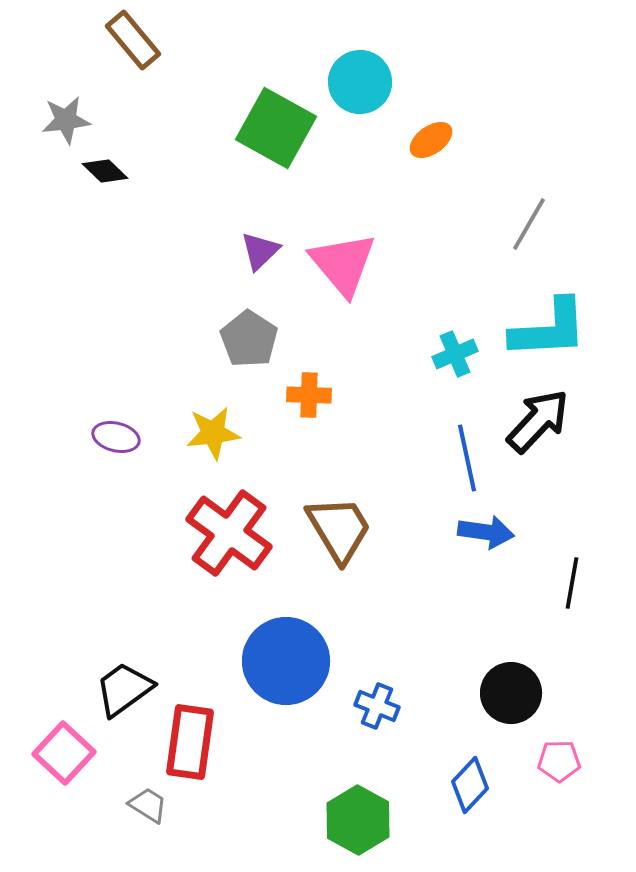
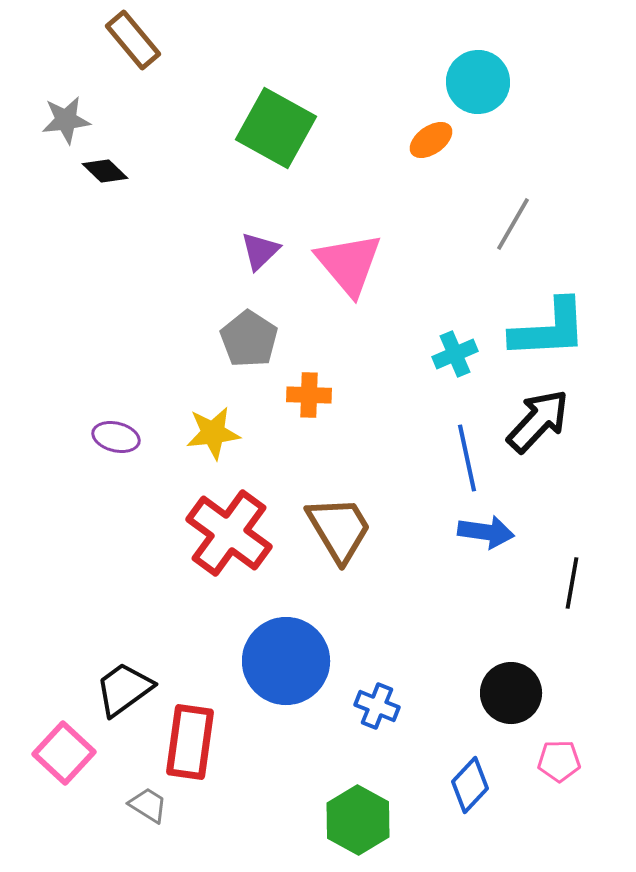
cyan circle: moved 118 px right
gray line: moved 16 px left
pink triangle: moved 6 px right
